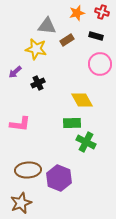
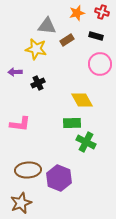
purple arrow: rotated 40 degrees clockwise
